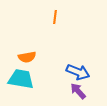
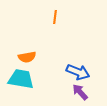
purple arrow: moved 2 px right, 1 px down
